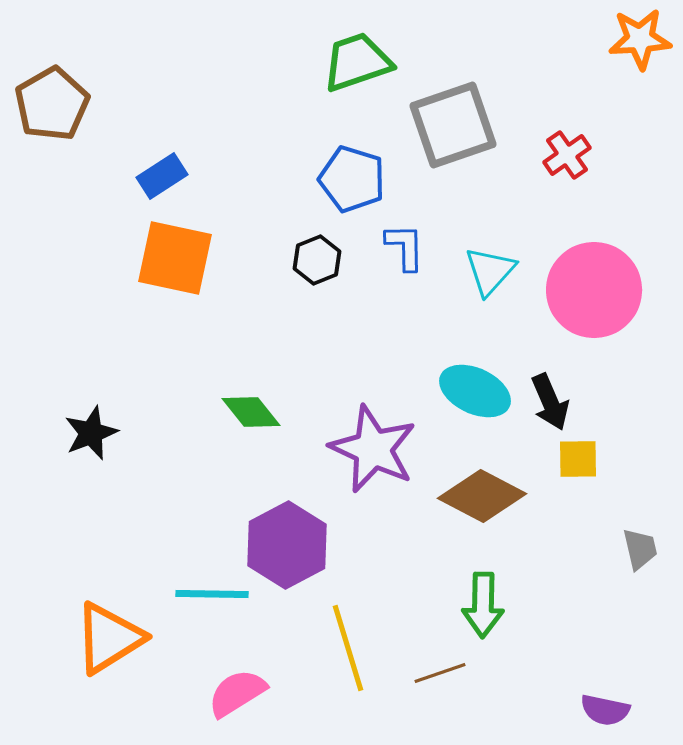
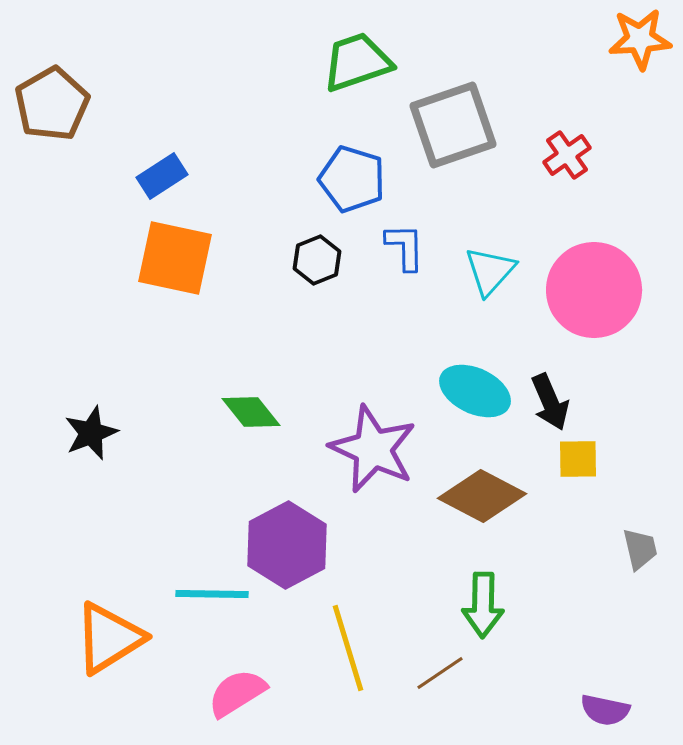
brown line: rotated 15 degrees counterclockwise
